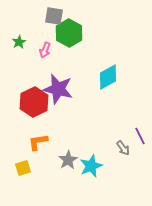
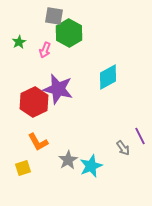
orange L-shape: rotated 110 degrees counterclockwise
